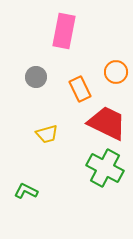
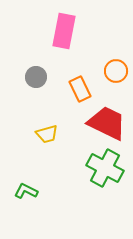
orange circle: moved 1 px up
